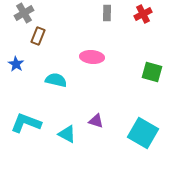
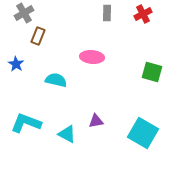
purple triangle: rotated 28 degrees counterclockwise
